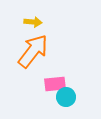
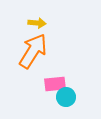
yellow arrow: moved 4 px right, 1 px down
orange arrow: rotated 6 degrees counterclockwise
